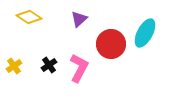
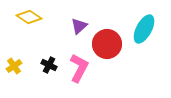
purple triangle: moved 7 px down
cyan ellipse: moved 1 px left, 4 px up
red circle: moved 4 px left
black cross: rotated 28 degrees counterclockwise
